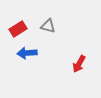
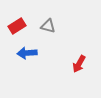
red rectangle: moved 1 px left, 3 px up
